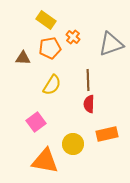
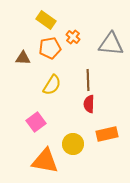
gray triangle: rotated 24 degrees clockwise
